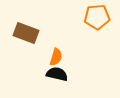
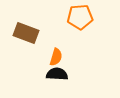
orange pentagon: moved 17 px left
black semicircle: rotated 10 degrees counterclockwise
